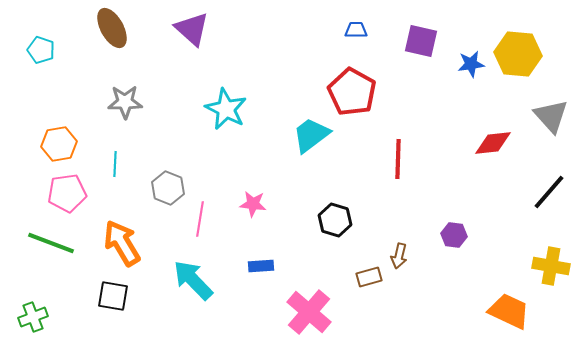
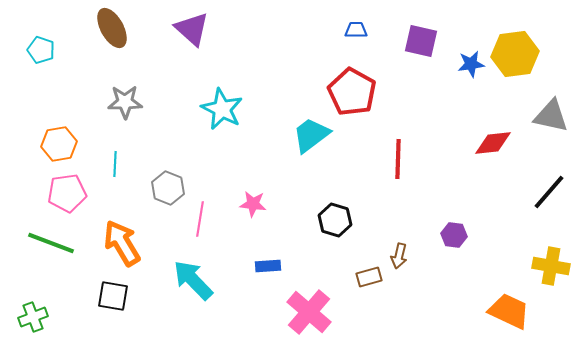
yellow hexagon: moved 3 px left; rotated 12 degrees counterclockwise
cyan star: moved 4 px left
gray triangle: rotated 36 degrees counterclockwise
blue rectangle: moved 7 px right
